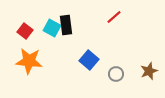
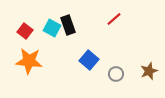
red line: moved 2 px down
black rectangle: moved 2 px right; rotated 12 degrees counterclockwise
